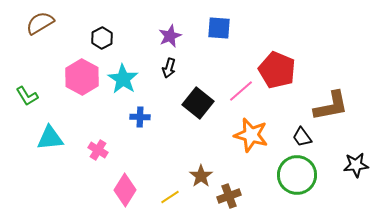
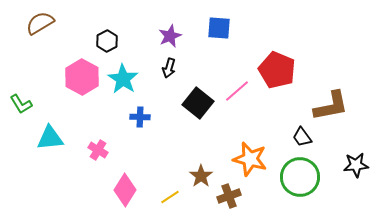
black hexagon: moved 5 px right, 3 px down
pink line: moved 4 px left
green L-shape: moved 6 px left, 8 px down
orange star: moved 1 px left, 24 px down
green circle: moved 3 px right, 2 px down
